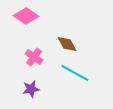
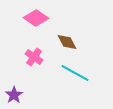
pink diamond: moved 10 px right, 2 px down
brown diamond: moved 2 px up
purple star: moved 17 px left, 6 px down; rotated 24 degrees counterclockwise
